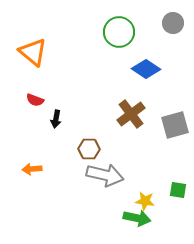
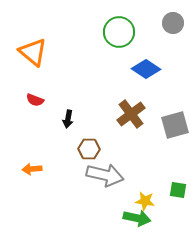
black arrow: moved 12 px right
